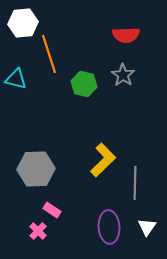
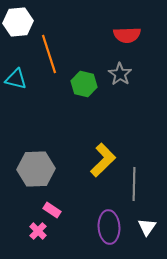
white hexagon: moved 5 px left, 1 px up
red semicircle: moved 1 px right
gray star: moved 3 px left, 1 px up
gray line: moved 1 px left, 1 px down
